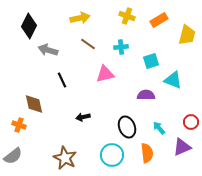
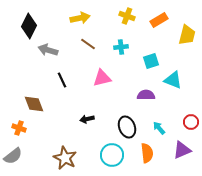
pink triangle: moved 3 px left, 4 px down
brown diamond: rotated 10 degrees counterclockwise
black arrow: moved 4 px right, 2 px down
orange cross: moved 3 px down
purple triangle: moved 3 px down
